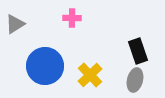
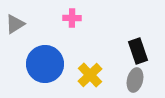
blue circle: moved 2 px up
